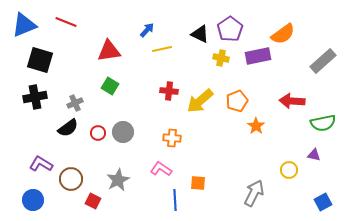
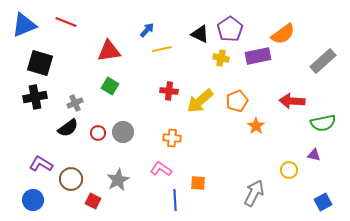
black square: moved 3 px down
